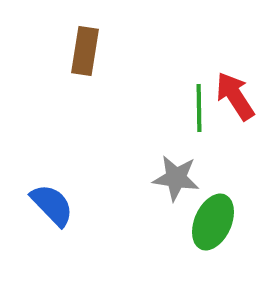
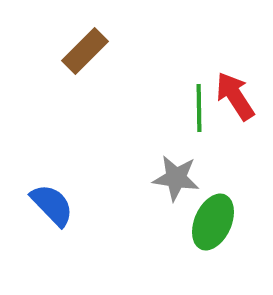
brown rectangle: rotated 36 degrees clockwise
